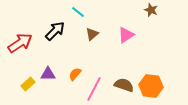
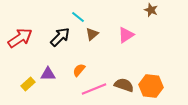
cyan line: moved 5 px down
black arrow: moved 5 px right, 6 px down
red arrow: moved 5 px up
orange semicircle: moved 4 px right, 4 px up
pink line: rotated 40 degrees clockwise
